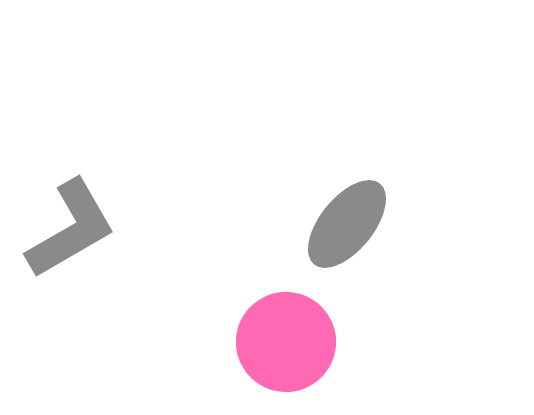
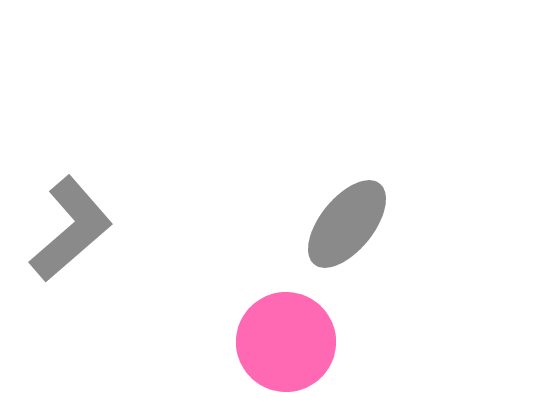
gray L-shape: rotated 11 degrees counterclockwise
